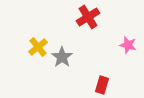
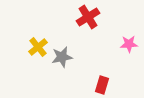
pink star: moved 1 px right, 1 px up; rotated 18 degrees counterclockwise
gray star: rotated 25 degrees clockwise
